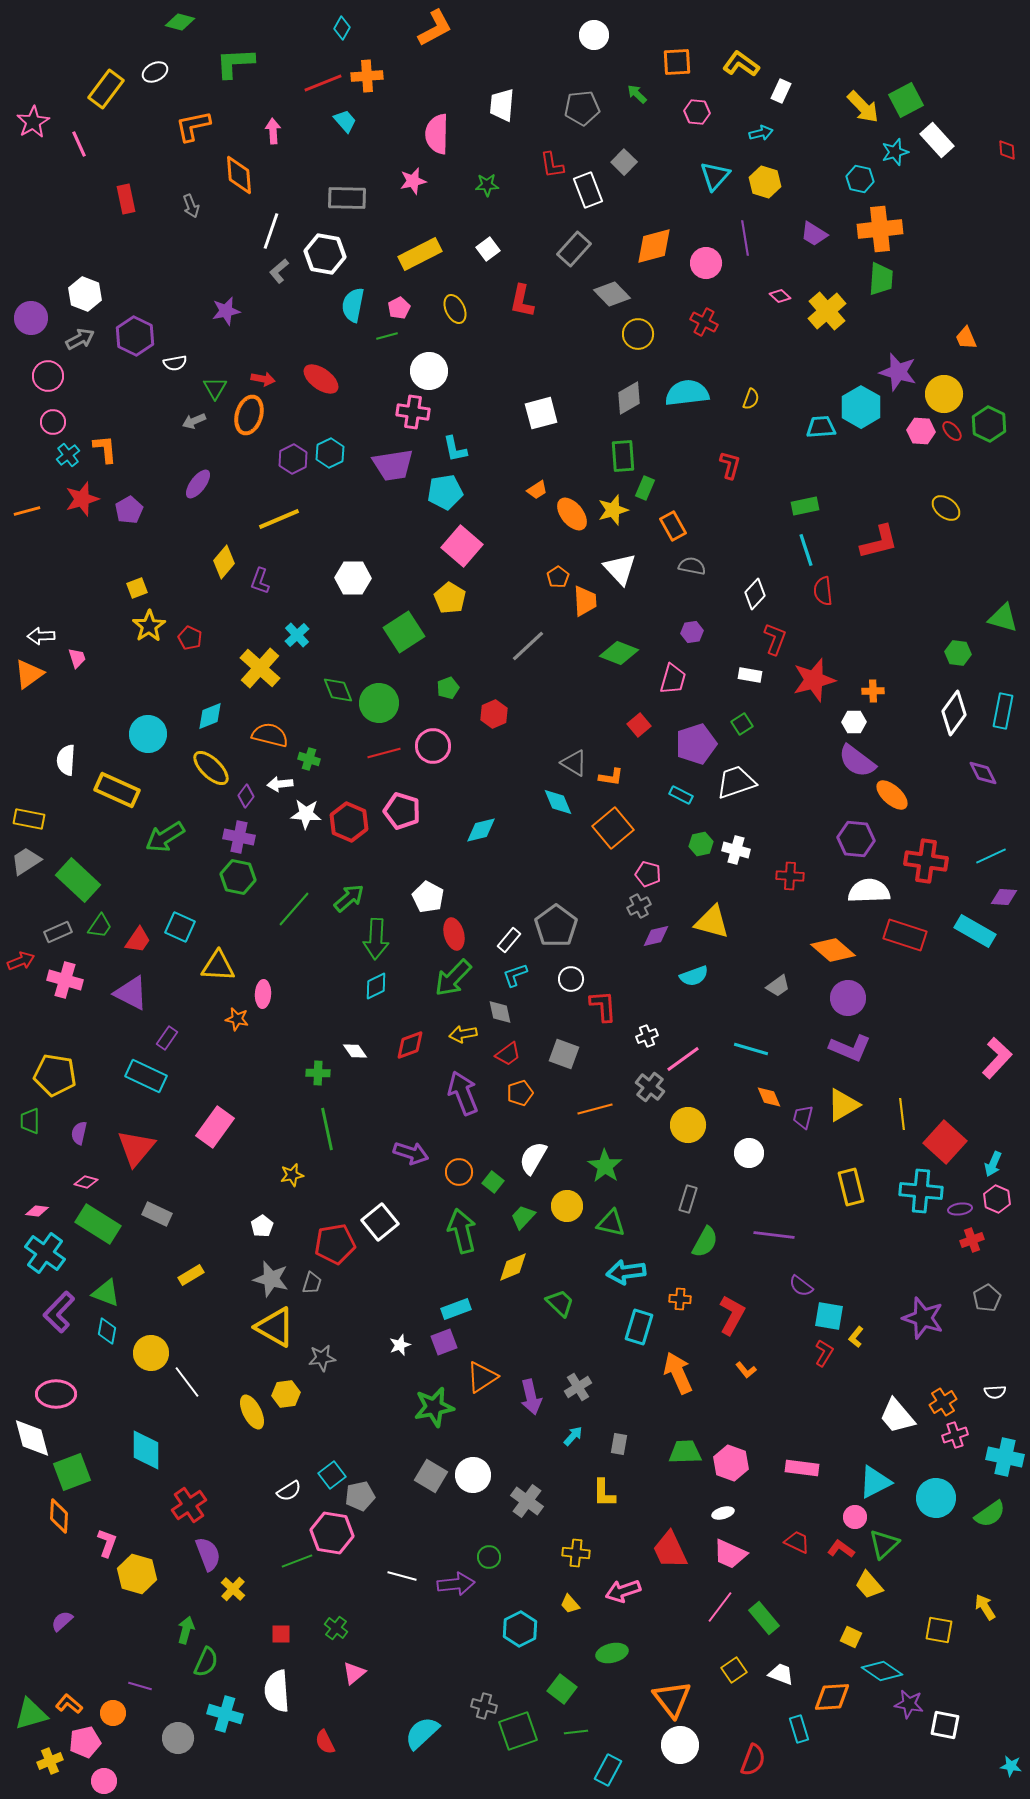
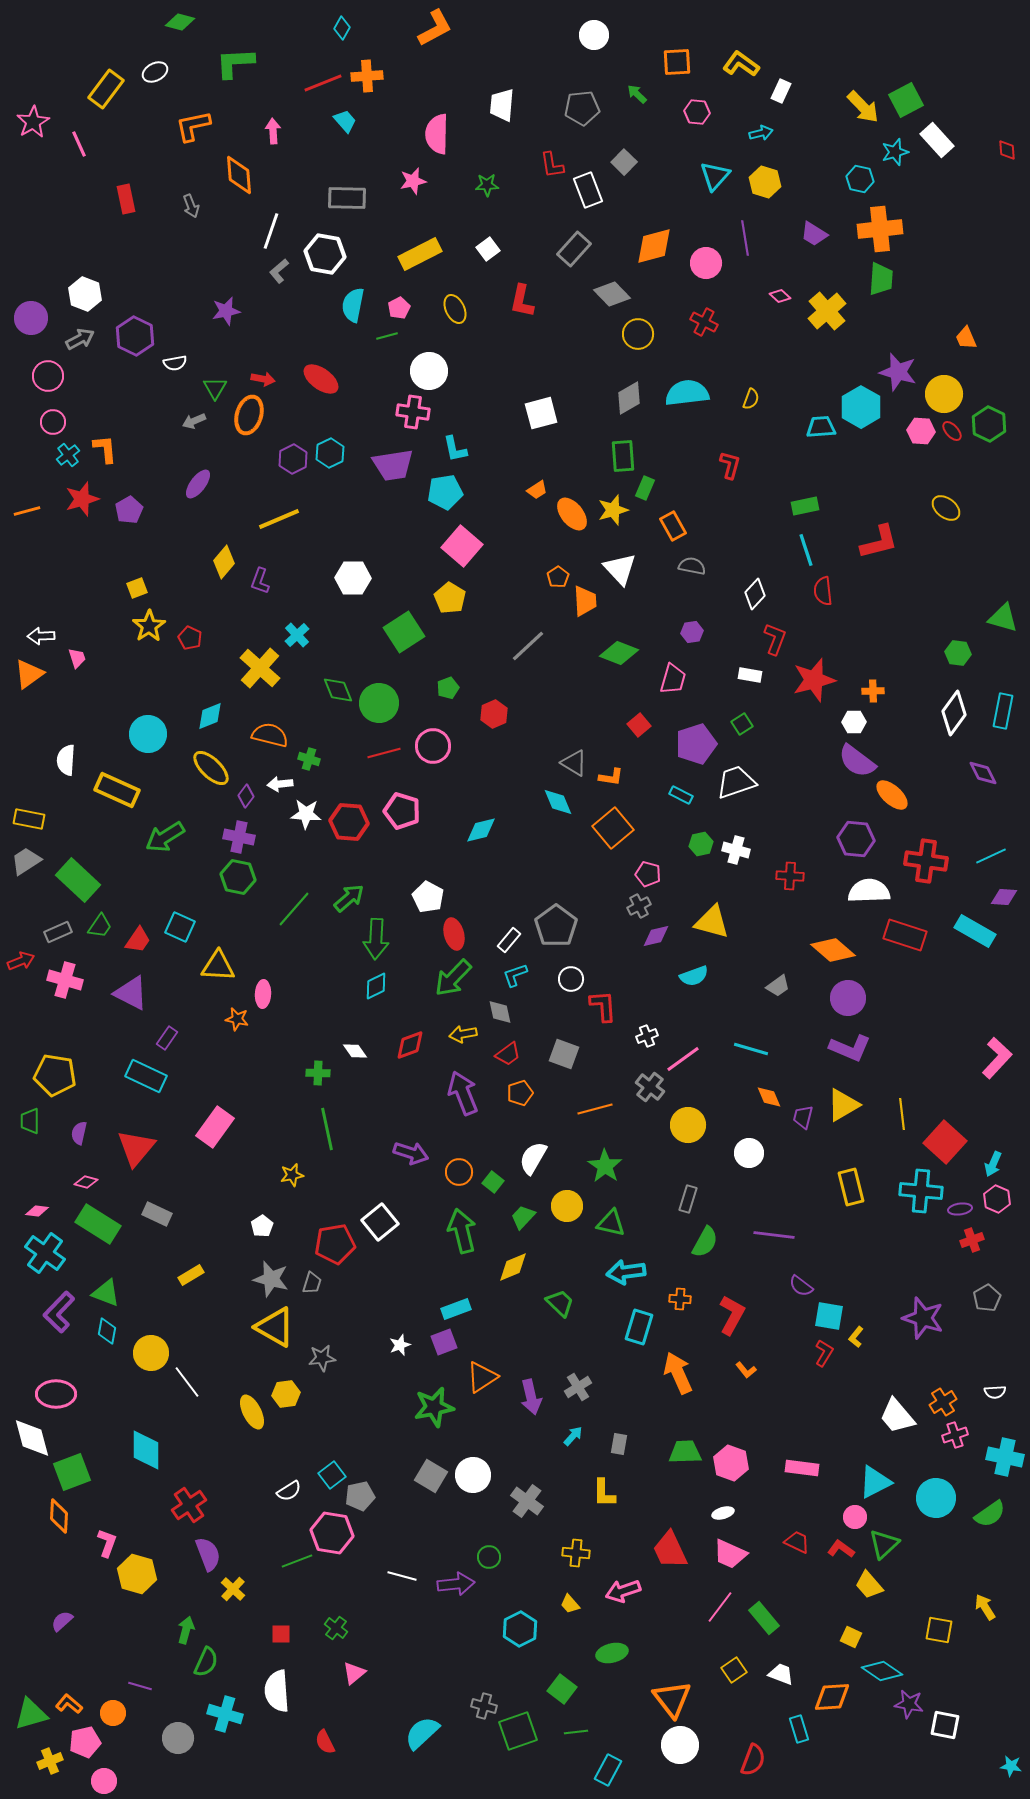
red hexagon at (349, 822): rotated 18 degrees counterclockwise
